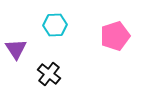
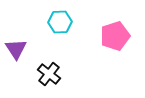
cyan hexagon: moved 5 px right, 3 px up
